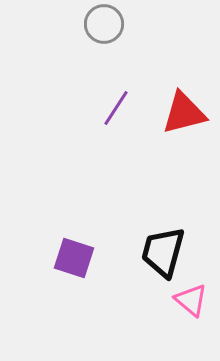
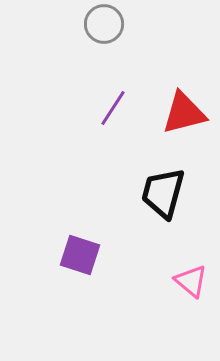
purple line: moved 3 px left
black trapezoid: moved 59 px up
purple square: moved 6 px right, 3 px up
pink triangle: moved 19 px up
